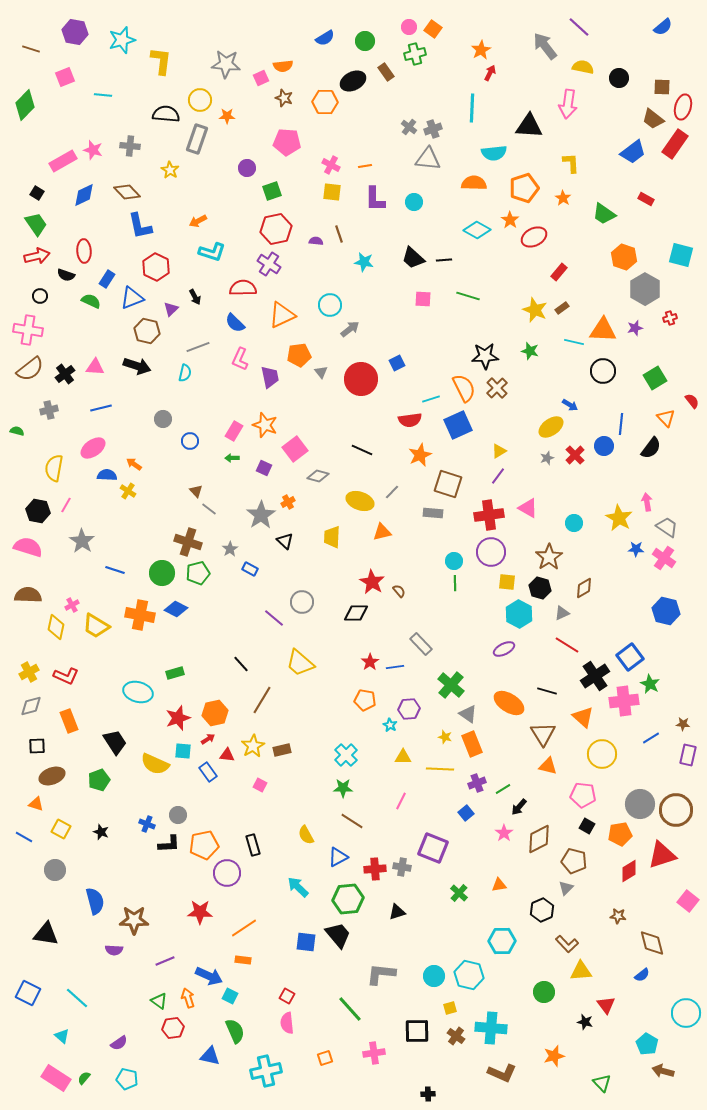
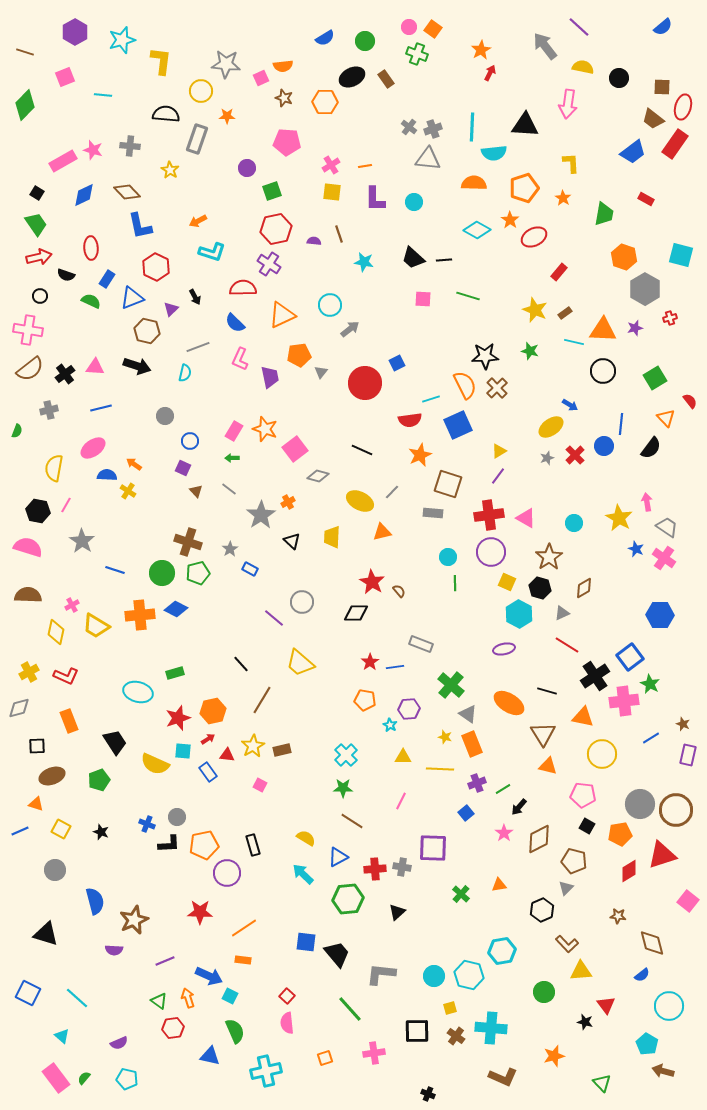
purple hexagon at (75, 32): rotated 20 degrees clockwise
brown line at (31, 49): moved 6 px left, 3 px down
green cross at (415, 54): moved 2 px right; rotated 35 degrees clockwise
brown rectangle at (386, 72): moved 7 px down
black ellipse at (353, 81): moved 1 px left, 4 px up
yellow circle at (200, 100): moved 1 px right, 9 px up
cyan line at (472, 108): moved 19 px down
black triangle at (529, 126): moved 4 px left, 1 px up
pink cross at (331, 165): rotated 30 degrees clockwise
green trapezoid at (604, 214): rotated 115 degrees counterclockwise
purple semicircle at (316, 241): moved 2 px left
red ellipse at (84, 251): moved 7 px right, 3 px up
red arrow at (37, 256): moved 2 px right, 1 px down
brown rectangle at (562, 308): moved 3 px right, 5 px down
gray triangle at (321, 372): rotated 16 degrees clockwise
red circle at (361, 379): moved 4 px right, 4 px down
orange semicircle at (464, 388): moved 1 px right, 3 px up
red semicircle at (692, 401): moved 2 px left
gray circle at (163, 419): moved 2 px right, 3 px up
orange star at (265, 425): moved 4 px down
green semicircle at (17, 431): rotated 96 degrees clockwise
purple square at (264, 468): moved 81 px left
yellow ellipse at (360, 501): rotated 8 degrees clockwise
pink triangle at (528, 508): moved 2 px left, 10 px down
gray line at (209, 509): moved 20 px right, 20 px up
black triangle at (285, 541): moved 7 px right
blue star at (636, 549): rotated 21 degrees clockwise
cyan circle at (454, 561): moved 6 px left, 4 px up
yellow square at (507, 582): rotated 18 degrees clockwise
blue hexagon at (666, 611): moved 6 px left, 4 px down; rotated 12 degrees counterclockwise
orange cross at (140, 615): rotated 16 degrees counterclockwise
yellow diamond at (56, 627): moved 5 px down
gray rectangle at (421, 644): rotated 25 degrees counterclockwise
purple ellipse at (504, 649): rotated 15 degrees clockwise
gray diamond at (31, 706): moved 12 px left, 2 px down
orange hexagon at (215, 713): moved 2 px left, 2 px up
orange triangle at (583, 717): rotated 30 degrees counterclockwise
brown star at (683, 724): rotated 16 degrees clockwise
gray circle at (178, 815): moved 1 px left, 2 px down
yellow semicircle at (306, 835): moved 3 px down; rotated 150 degrees clockwise
blue line at (24, 837): moved 4 px left, 6 px up; rotated 54 degrees counterclockwise
purple square at (433, 848): rotated 20 degrees counterclockwise
cyan arrow at (298, 887): moved 5 px right, 13 px up
green cross at (459, 893): moved 2 px right, 1 px down
black triangle at (397, 912): rotated 24 degrees counterclockwise
brown star at (134, 920): rotated 24 degrees counterclockwise
black triangle at (46, 934): rotated 8 degrees clockwise
black trapezoid at (338, 935): moved 1 px left, 19 px down
cyan hexagon at (502, 941): moved 10 px down; rotated 8 degrees counterclockwise
red square at (287, 996): rotated 14 degrees clockwise
cyan circle at (686, 1013): moved 17 px left, 7 px up
purple semicircle at (119, 1043): rotated 12 degrees clockwise
brown L-shape at (502, 1073): moved 1 px right, 4 px down
pink rectangle at (56, 1078): rotated 20 degrees clockwise
black cross at (428, 1094): rotated 24 degrees clockwise
